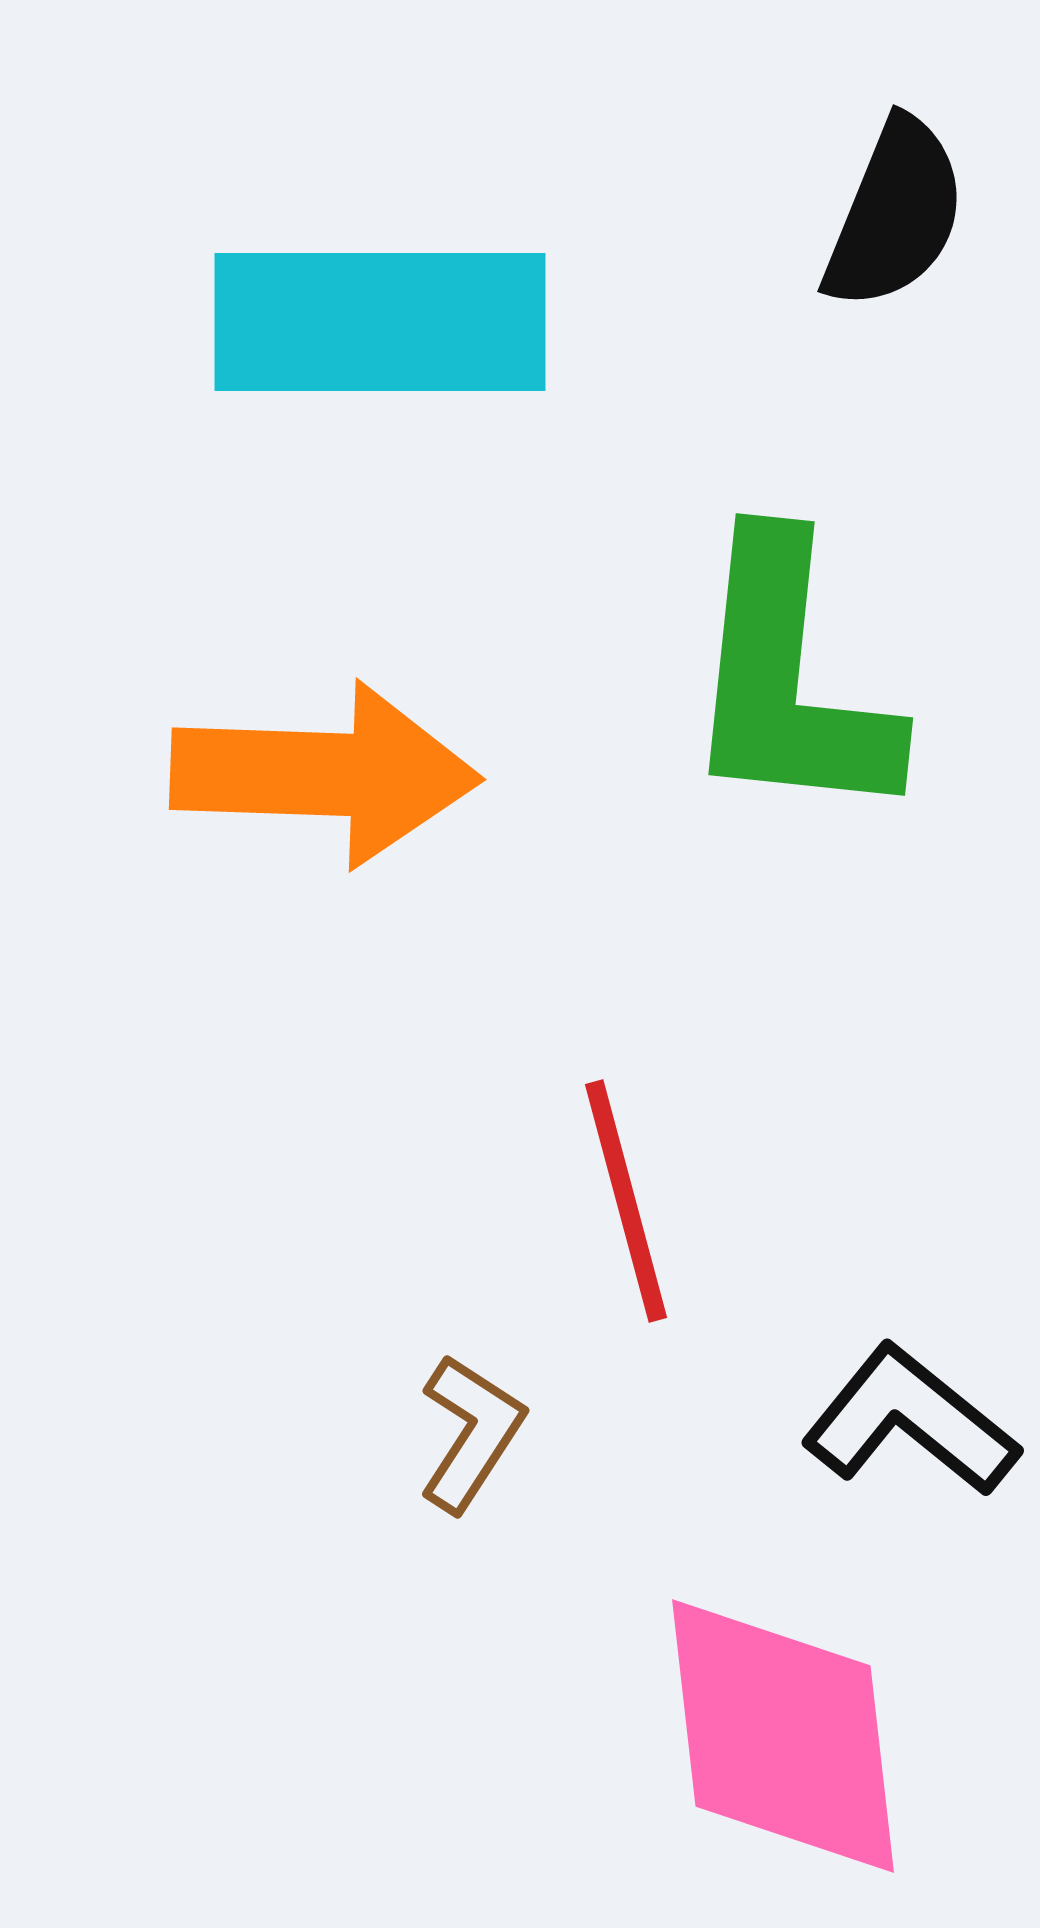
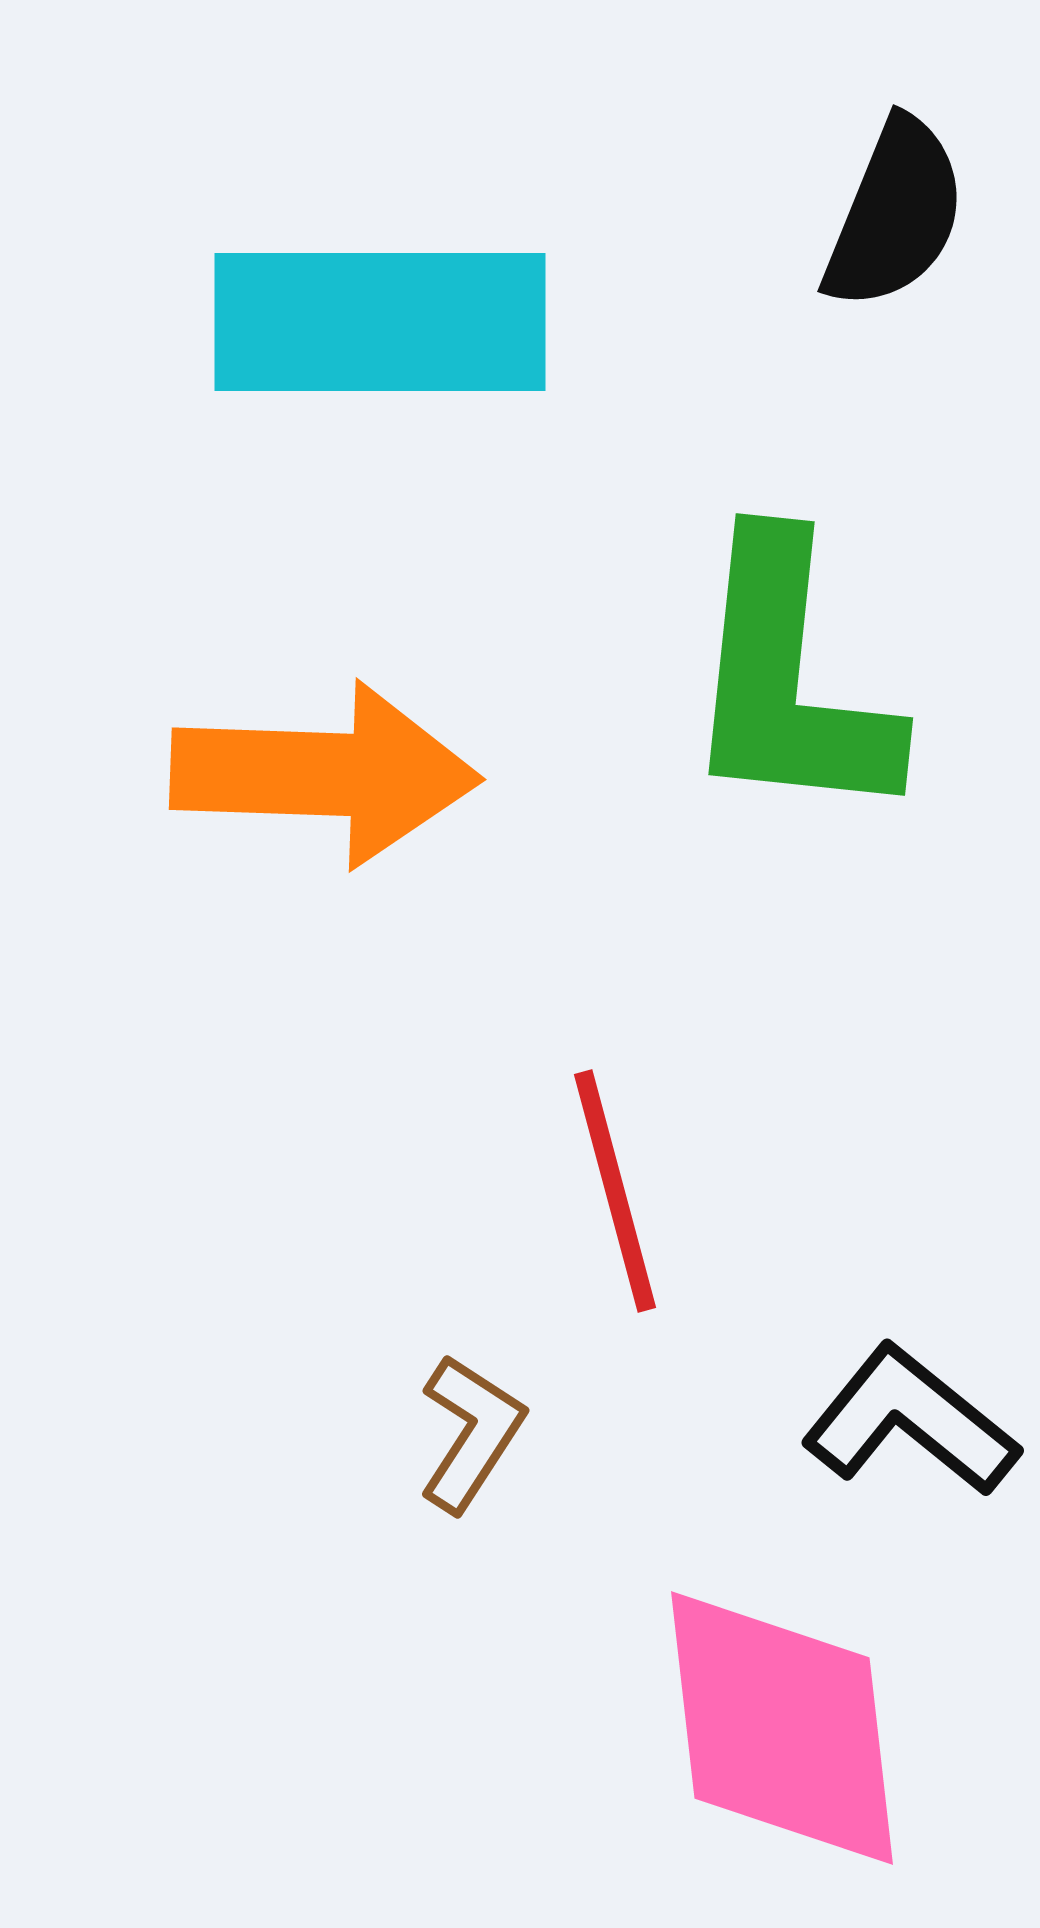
red line: moved 11 px left, 10 px up
pink diamond: moved 1 px left, 8 px up
